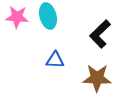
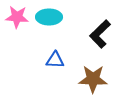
cyan ellipse: moved 1 px right, 1 px down; rotated 75 degrees counterclockwise
brown star: moved 4 px left, 1 px down
